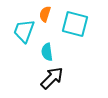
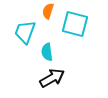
orange semicircle: moved 3 px right, 3 px up
cyan trapezoid: moved 1 px right, 1 px down
black arrow: rotated 15 degrees clockwise
